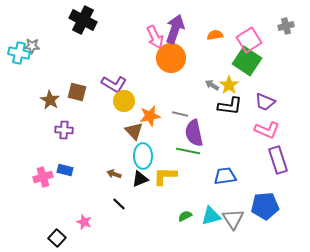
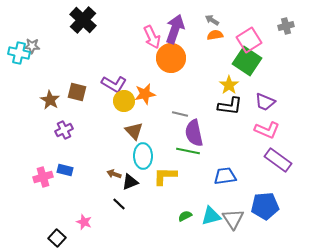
black cross: rotated 16 degrees clockwise
pink arrow: moved 3 px left
gray arrow: moved 65 px up
orange star: moved 5 px left, 22 px up
purple cross: rotated 30 degrees counterclockwise
purple rectangle: rotated 36 degrees counterclockwise
black triangle: moved 10 px left, 3 px down
